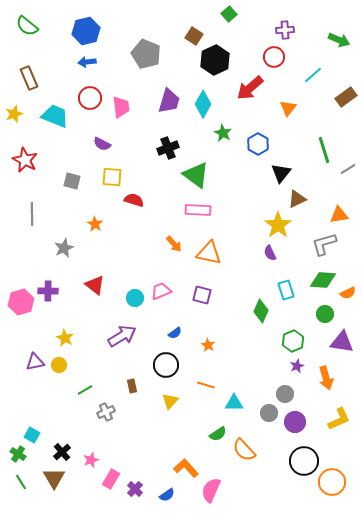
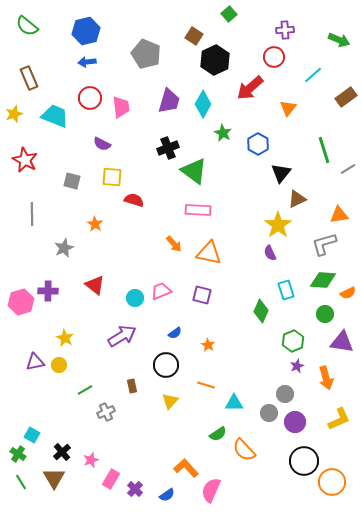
green triangle at (196, 175): moved 2 px left, 4 px up
